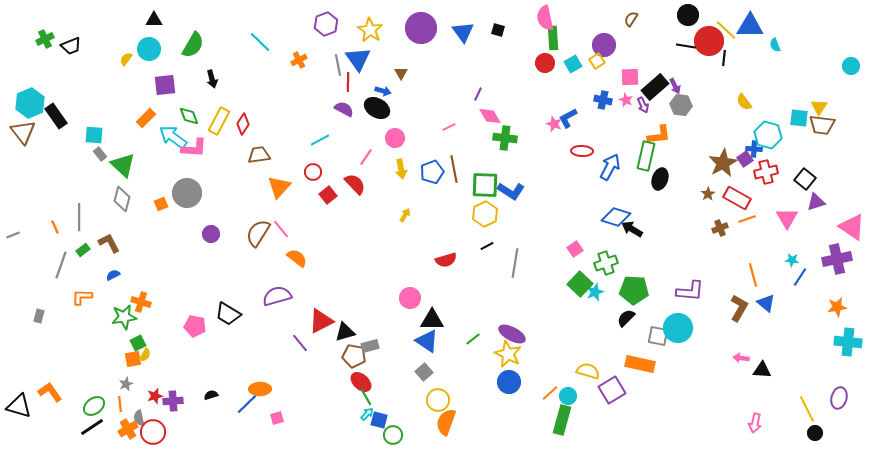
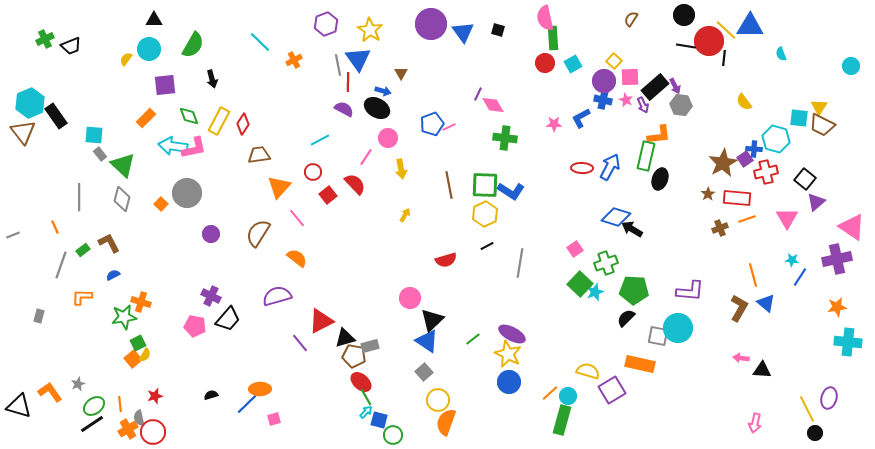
black circle at (688, 15): moved 4 px left
purple circle at (421, 28): moved 10 px right, 4 px up
purple circle at (604, 45): moved 36 px down
cyan semicircle at (775, 45): moved 6 px right, 9 px down
orange cross at (299, 60): moved 5 px left
yellow square at (597, 61): moved 17 px right; rotated 14 degrees counterclockwise
pink diamond at (490, 116): moved 3 px right, 11 px up
blue L-shape at (568, 118): moved 13 px right
pink star at (554, 124): rotated 21 degrees counterclockwise
brown trapezoid at (822, 125): rotated 20 degrees clockwise
cyan hexagon at (768, 135): moved 8 px right, 4 px down
cyan arrow at (173, 137): moved 9 px down; rotated 28 degrees counterclockwise
pink circle at (395, 138): moved 7 px left
pink L-shape at (194, 148): rotated 16 degrees counterclockwise
red ellipse at (582, 151): moved 17 px down
brown line at (454, 169): moved 5 px left, 16 px down
blue pentagon at (432, 172): moved 48 px up
red rectangle at (737, 198): rotated 24 degrees counterclockwise
purple triangle at (816, 202): rotated 24 degrees counterclockwise
orange square at (161, 204): rotated 24 degrees counterclockwise
gray line at (79, 217): moved 20 px up
pink line at (281, 229): moved 16 px right, 11 px up
gray line at (515, 263): moved 5 px right
black trapezoid at (228, 314): moved 5 px down; rotated 80 degrees counterclockwise
black triangle at (432, 320): rotated 45 degrees counterclockwise
black triangle at (345, 332): moved 6 px down
orange square at (133, 359): rotated 30 degrees counterclockwise
gray star at (126, 384): moved 48 px left
purple ellipse at (839, 398): moved 10 px left
purple cross at (173, 401): moved 38 px right, 105 px up; rotated 30 degrees clockwise
cyan arrow at (367, 414): moved 1 px left, 2 px up
pink square at (277, 418): moved 3 px left, 1 px down
black line at (92, 427): moved 3 px up
